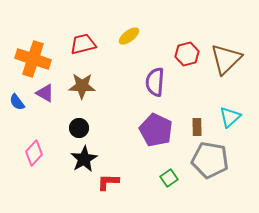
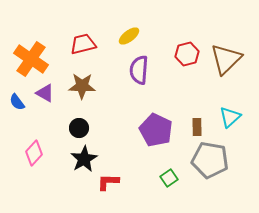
orange cross: moved 2 px left; rotated 16 degrees clockwise
purple semicircle: moved 16 px left, 12 px up
